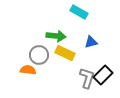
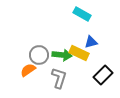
cyan rectangle: moved 3 px right, 2 px down
green arrow: moved 6 px right, 19 px down
yellow rectangle: moved 14 px right
orange semicircle: rotated 42 degrees counterclockwise
gray L-shape: moved 28 px left
